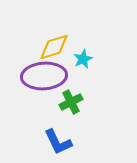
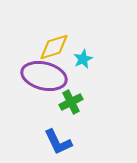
purple ellipse: rotated 18 degrees clockwise
